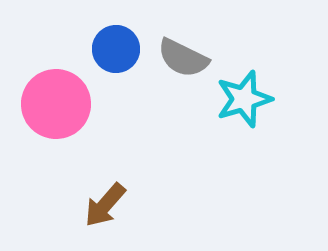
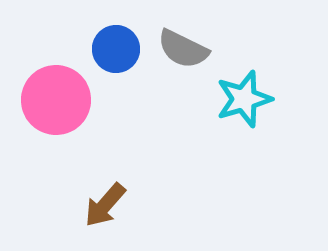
gray semicircle: moved 9 px up
pink circle: moved 4 px up
